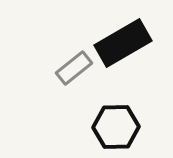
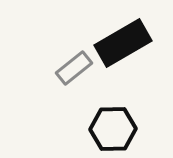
black hexagon: moved 3 px left, 2 px down
